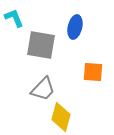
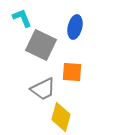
cyan L-shape: moved 8 px right
gray square: rotated 16 degrees clockwise
orange square: moved 21 px left
gray trapezoid: rotated 20 degrees clockwise
